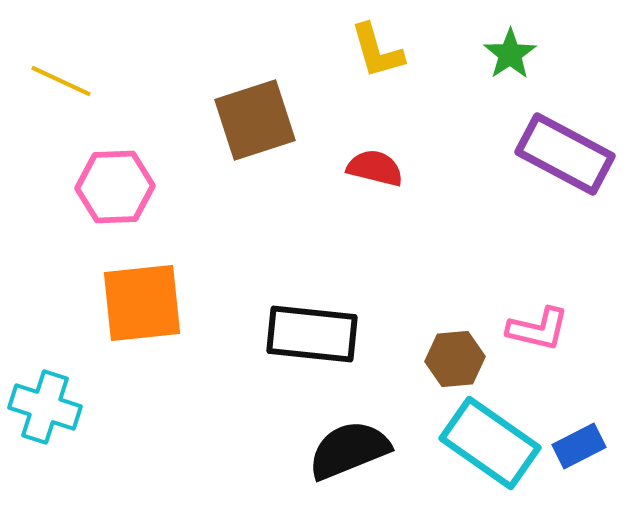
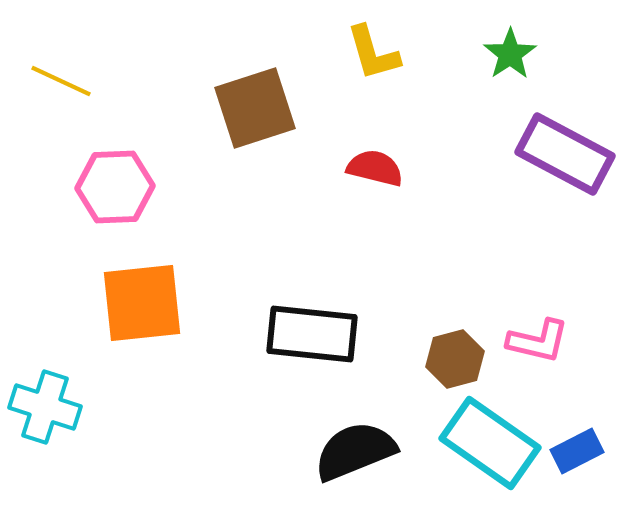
yellow L-shape: moved 4 px left, 2 px down
brown square: moved 12 px up
pink L-shape: moved 12 px down
brown hexagon: rotated 10 degrees counterclockwise
blue rectangle: moved 2 px left, 5 px down
black semicircle: moved 6 px right, 1 px down
